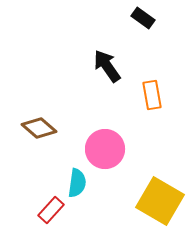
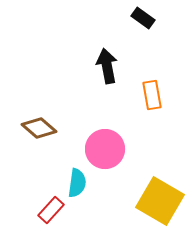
black arrow: rotated 24 degrees clockwise
